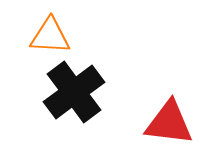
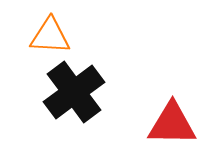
red triangle: moved 3 px right, 1 px down; rotated 6 degrees counterclockwise
